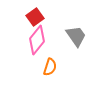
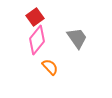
gray trapezoid: moved 1 px right, 2 px down
orange semicircle: rotated 60 degrees counterclockwise
